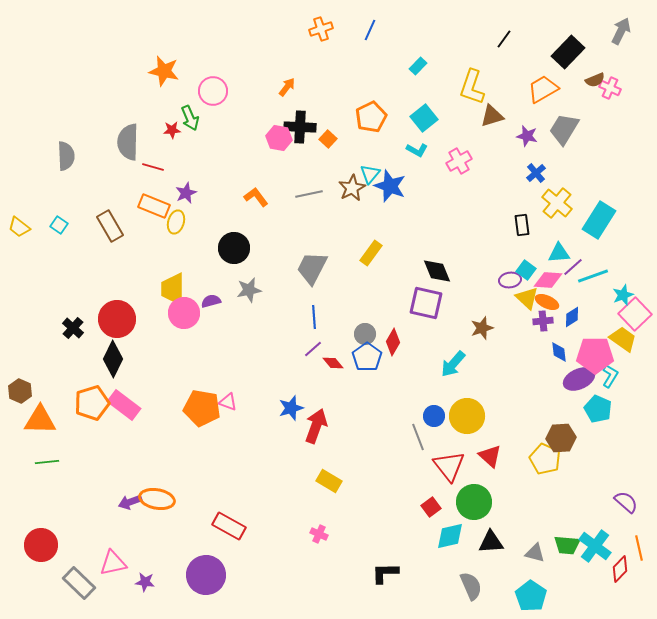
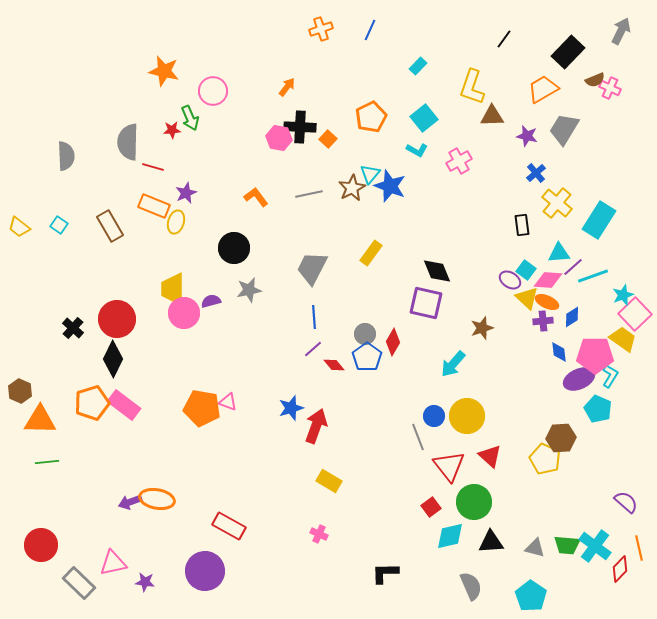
brown triangle at (492, 116): rotated 15 degrees clockwise
purple ellipse at (510, 280): rotated 40 degrees clockwise
red diamond at (333, 363): moved 1 px right, 2 px down
gray triangle at (535, 553): moved 5 px up
purple circle at (206, 575): moved 1 px left, 4 px up
